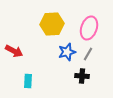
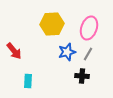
red arrow: rotated 24 degrees clockwise
